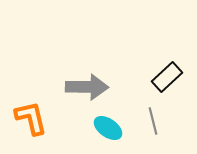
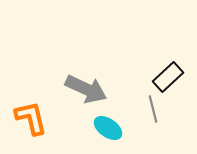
black rectangle: moved 1 px right
gray arrow: moved 1 px left, 2 px down; rotated 24 degrees clockwise
gray line: moved 12 px up
